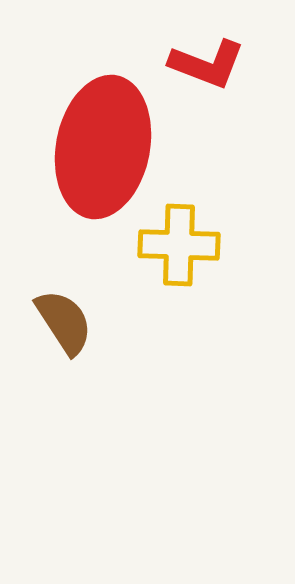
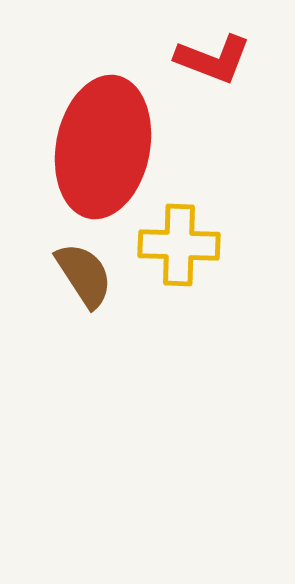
red L-shape: moved 6 px right, 5 px up
brown semicircle: moved 20 px right, 47 px up
